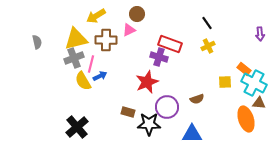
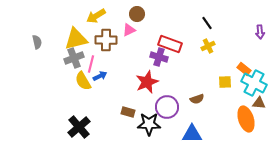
purple arrow: moved 2 px up
black cross: moved 2 px right
